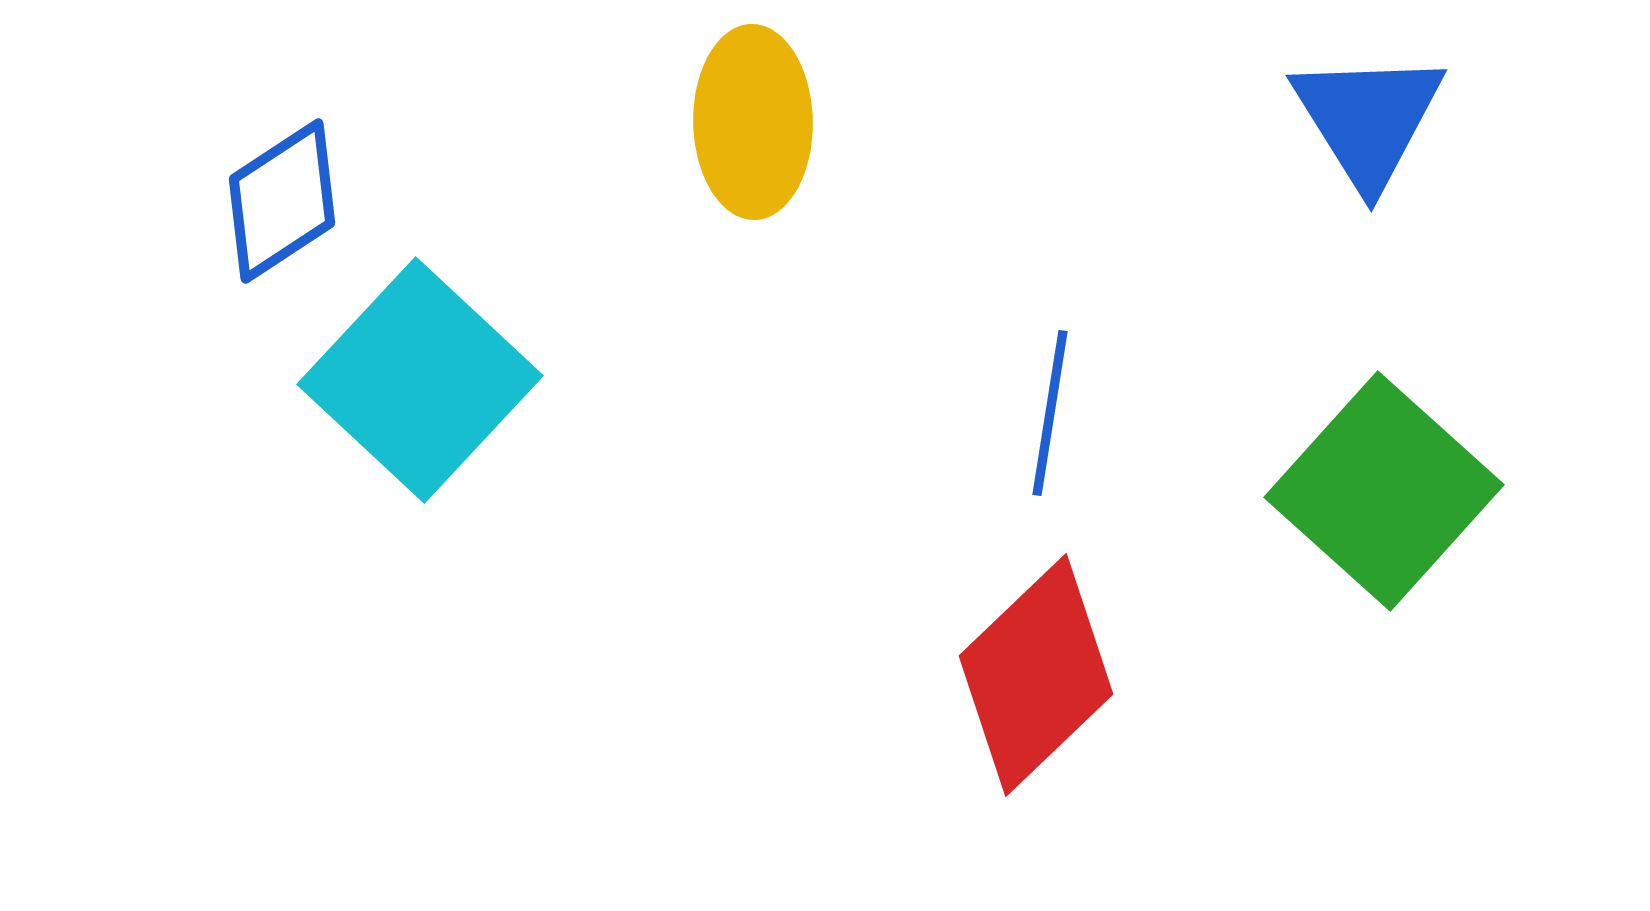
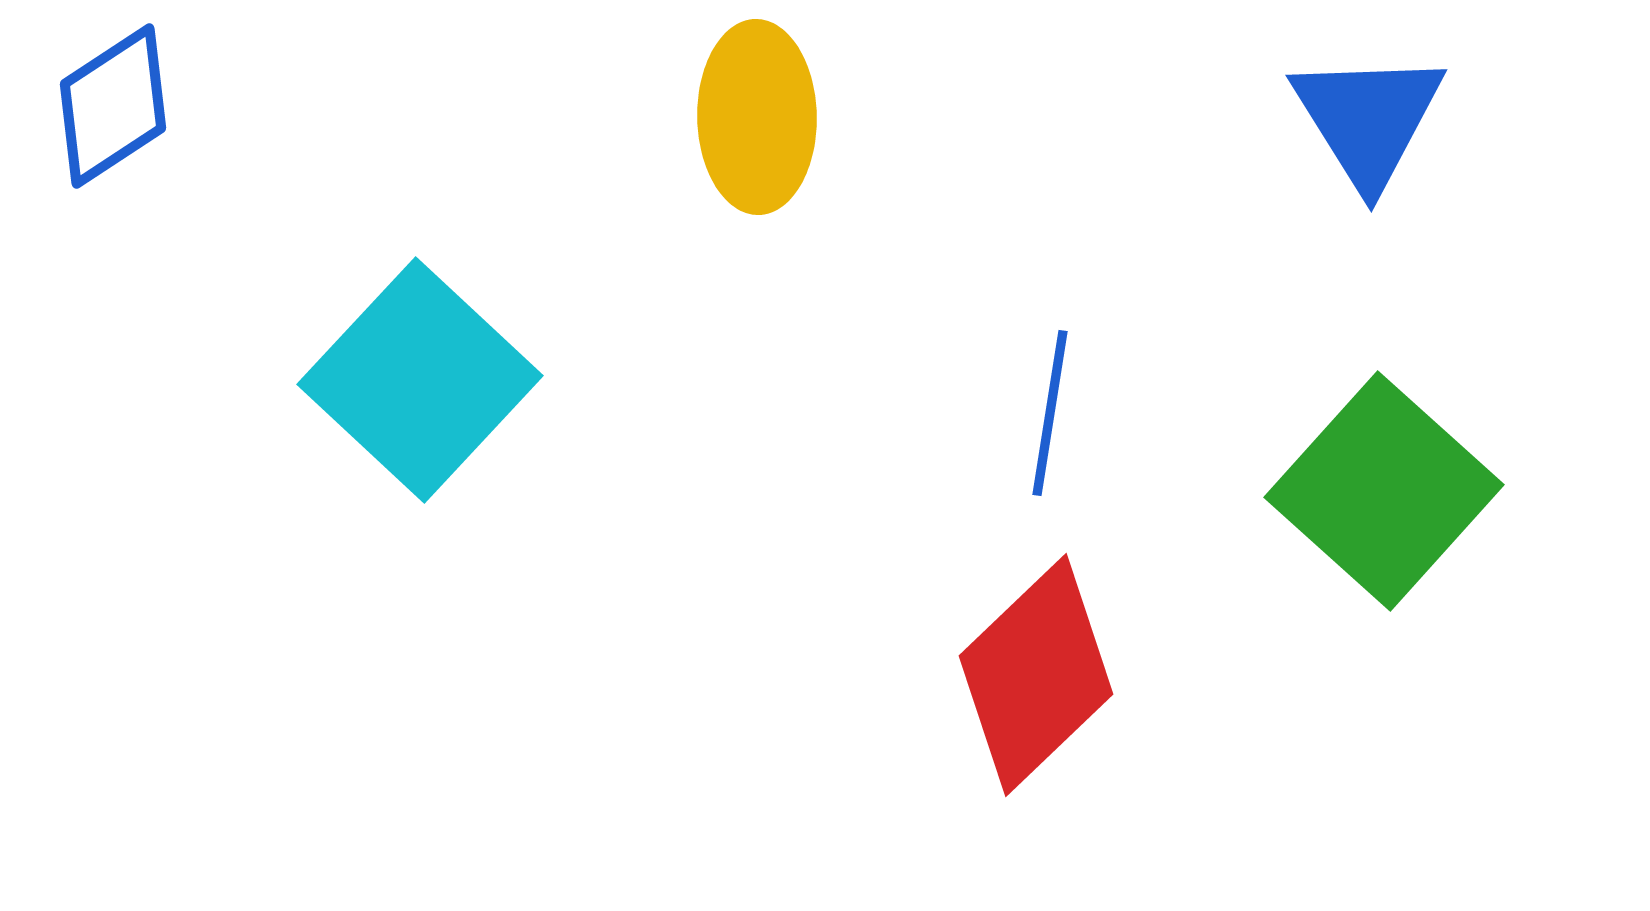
yellow ellipse: moved 4 px right, 5 px up
blue diamond: moved 169 px left, 95 px up
